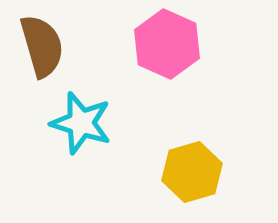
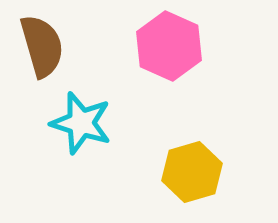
pink hexagon: moved 2 px right, 2 px down
